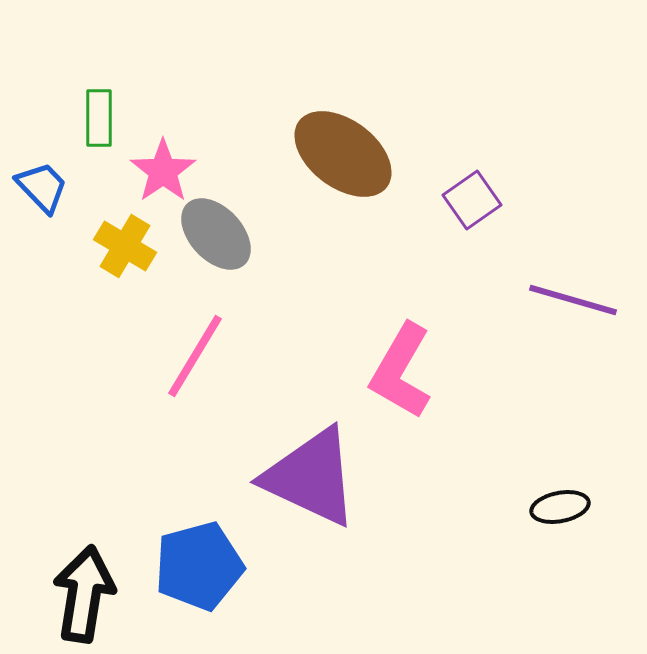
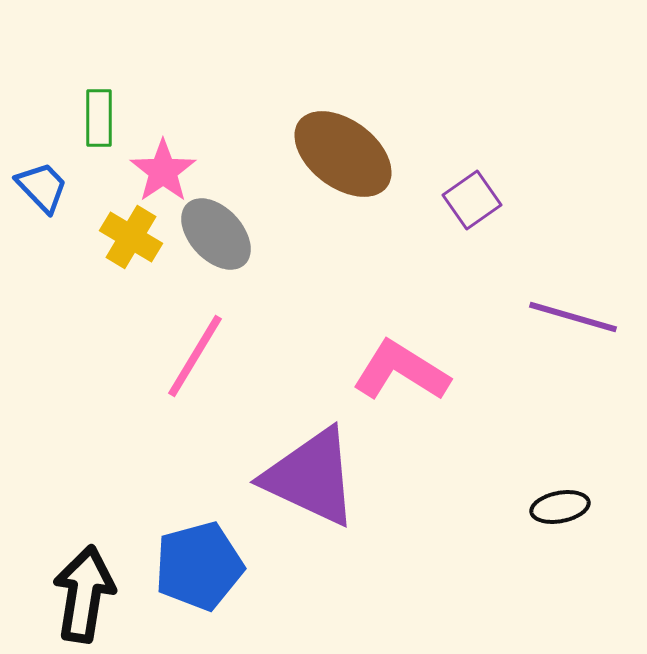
yellow cross: moved 6 px right, 9 px up
purple line: moved 17 px down
pink L-shape: rotated 92 degrees clockwise
